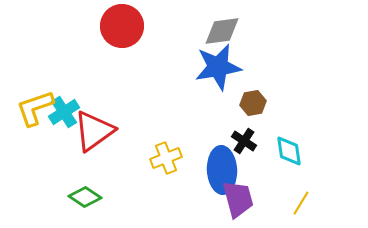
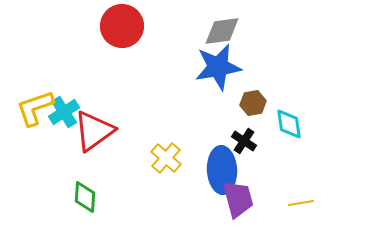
cyan diamond: moved 27 px up
yellow cross: rotated 28 degrees counterclockwise
green diamond: rotated 60 degrees clockwise
yellow line: rotated 50 degrees clockwise
